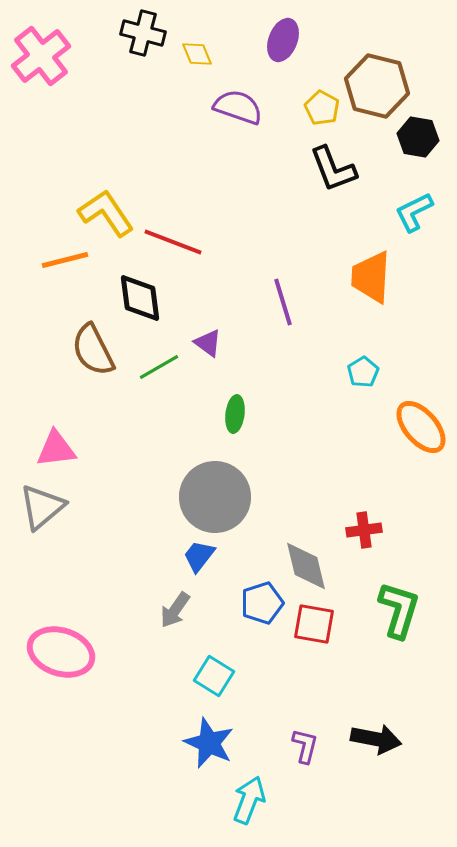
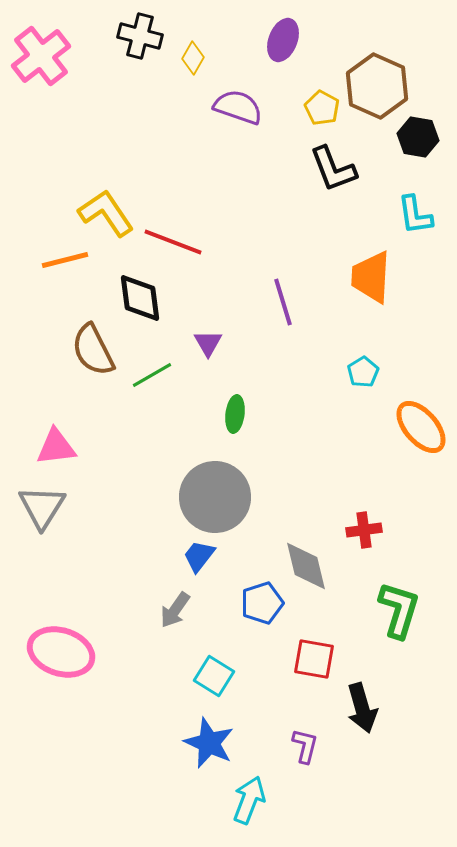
black cross: moved 3 px left, 3 px down
yellow diamond: moved 4 px left, 4 px down; rotated 52 degrees clockwise
brown hexagon: rotated 10 degrees clockwise
cyan L-shape: moved 1 px right, 3 px down; rotated 72 degrees counterclockwise
purple triangle: rotated 24 degrees clockwise
green line: moved 7 px left, 8 px down
pink triangle: moved 2 px up
gray triangle: rotated 18 degrees counterclockwise
red square: moved 35 px down
black arrow: moved 14 px left, 31 px up; rotated 63 degrees clockwise
